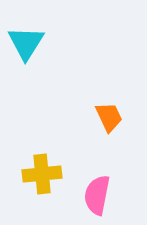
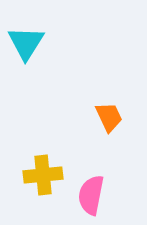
yellow cross: moved 1 px right, 1 px down
pink semicircle: moved 6 px left
